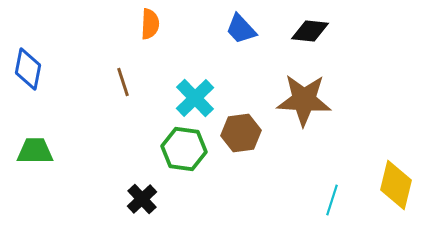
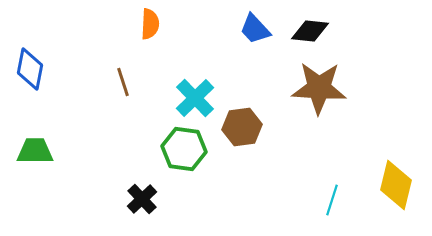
blue trapezoid: moved 14 px right
blue diamond: moved 2 px right
brown star: moved 15 px right, 12 px up
brown hexagon: moved 1 px right, 6 px up
